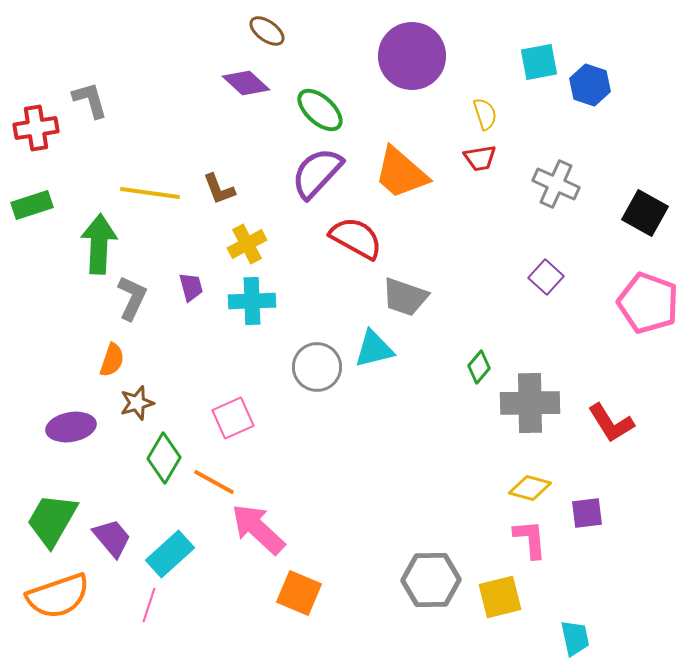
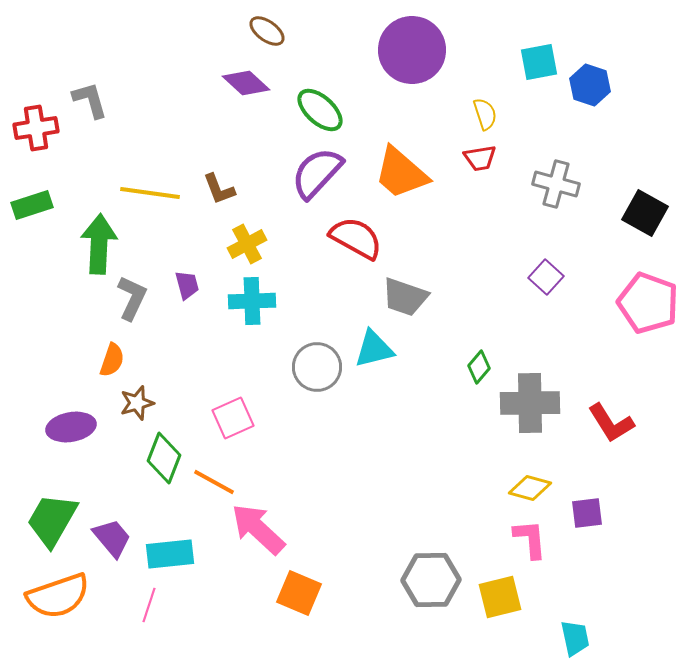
purple circle at (412, 56): moved 6 px up
gray cross at (556, 184): rotated 9 degrees counterclockwise
purple trapezoid at (191, 287): moved 4 px left, 2 px up
green diamond at (164, 458): rotated 9 degrees counterclockwise
cyan rectangle at (170, 554): rotated 36 degrees clockwise
